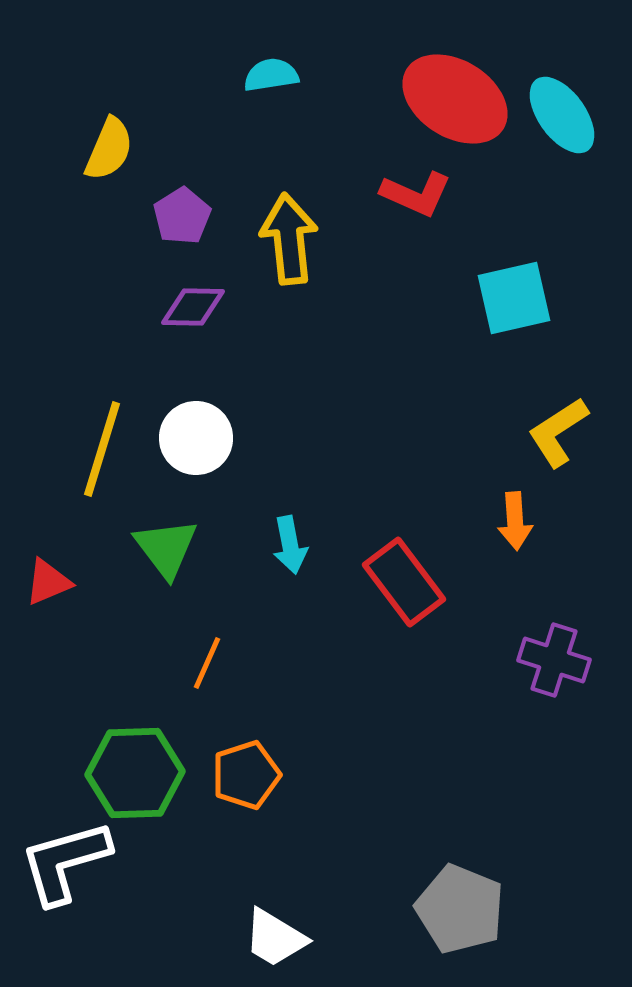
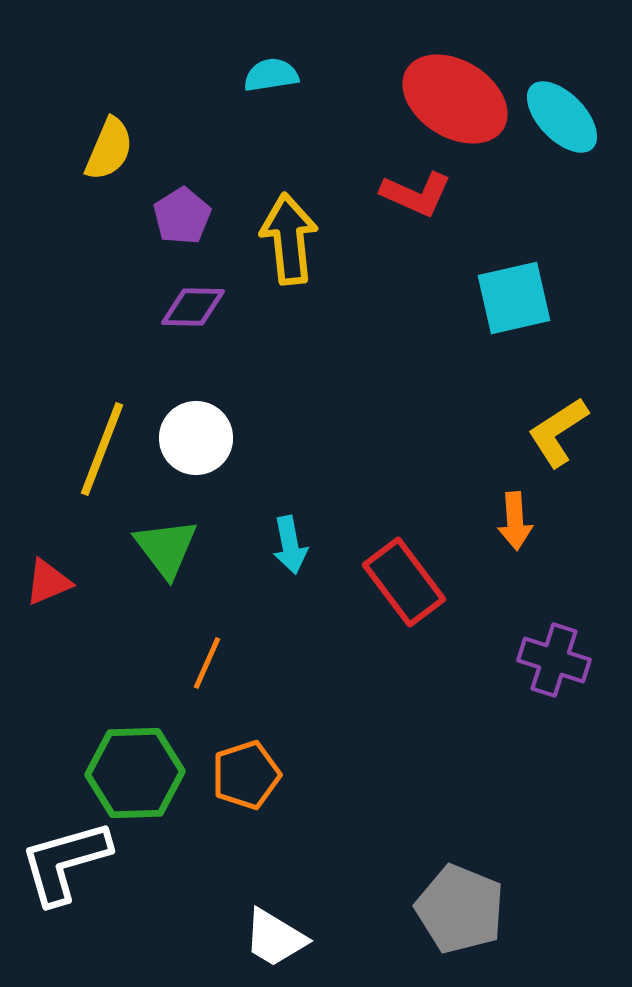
cyan ellipse: moved 2 px down; rotated 8 degrees counterclockwise
yellow line: rotated 4 degrees clockwise
